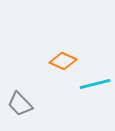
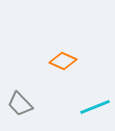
cyan line: moved 23 px down; rotated 8 degrees counterclockwise
